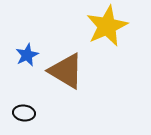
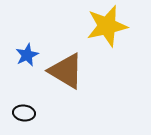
yellow star: rotated 12 degrees clockwise
